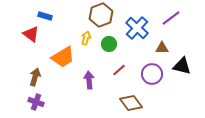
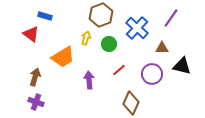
purple line: rotated 18 degrees counterclockwise
brown diamond: rotated 60 degrees clockwise
